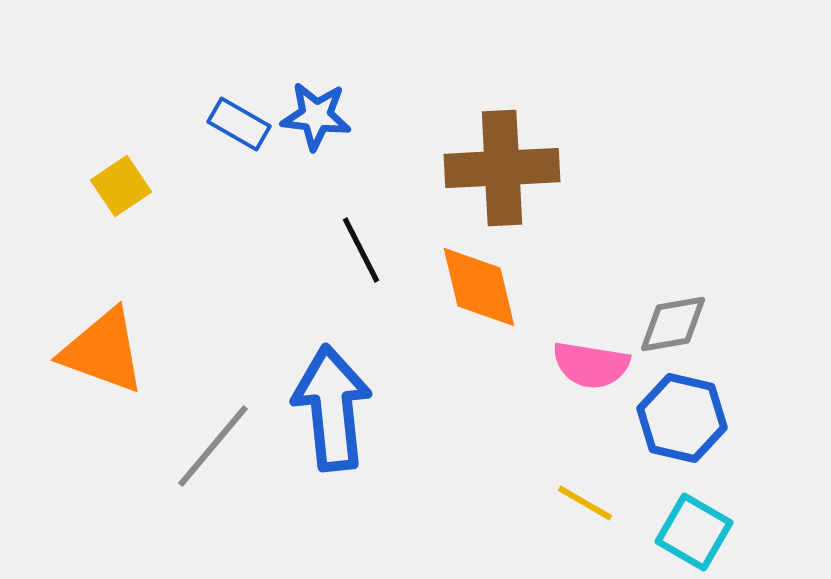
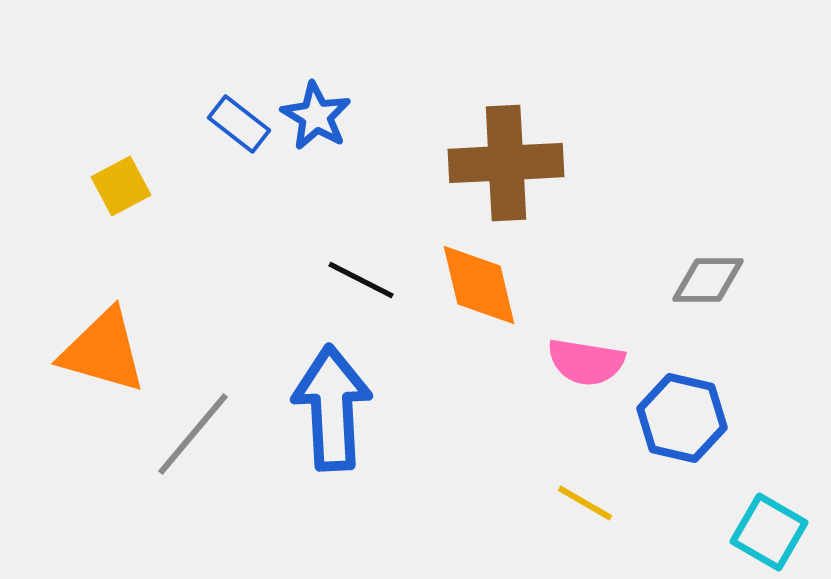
blue star: rotated 24 degrees clockwise
blue rectangle: rotated 8 degrees clockwise
brown cross: moved 4 px right, 5 px up
yellow square: rotated 6 degrees clockwise
black line: moved 30 px down; rotated 36 degrees counterclockwise
orange diamond: moved 2 px up
gray diamond: moved 35 px right, 44 px up; rotated 10 degrees clockwise
orange triangle: rotated 4 degrees counterclockwise
pink semicircle: moved 5 px left, 3 px up
blue arrow: rotated 3 degrees clockwise
gray line: moved 20 px left, 12 px up
cyan square: moved 75 px right
